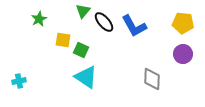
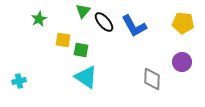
green square: rotated 14 degrees counterclockwise
purple circle: moved 1 px left, 8 px down
